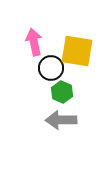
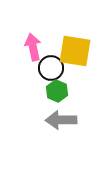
pink arrow: moved 1 px left, 5 px down
yellow square: moved 2 px left
green hexagon: moved 5 px left, 1 px up
